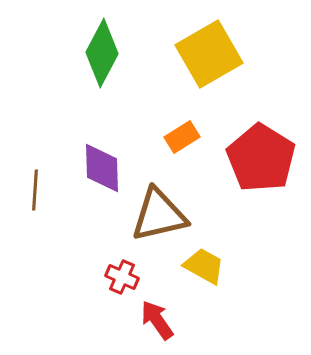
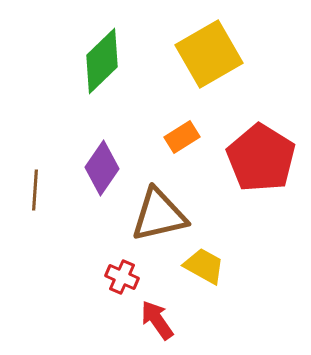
green diamond: moved 8 px down; rotated 18 degrees clockwise
purple diamond: rotated 36 degrees clockwise
